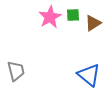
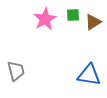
pink star: moved 5 px left, 2 px down
brown triangle: moved 1 px up
blue triangle: rotated 30 degrees counterclockwise
